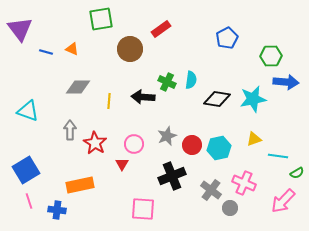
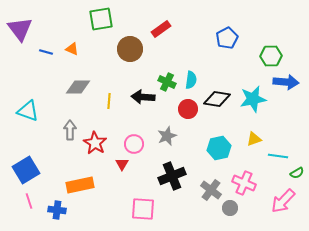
red circle: moved 4 px left, 36 px up
